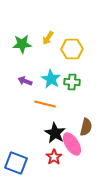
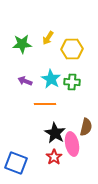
orange line: rotated 15 degrees counterclockwise
pink ellipse: rotated 20 degrees clockwise
